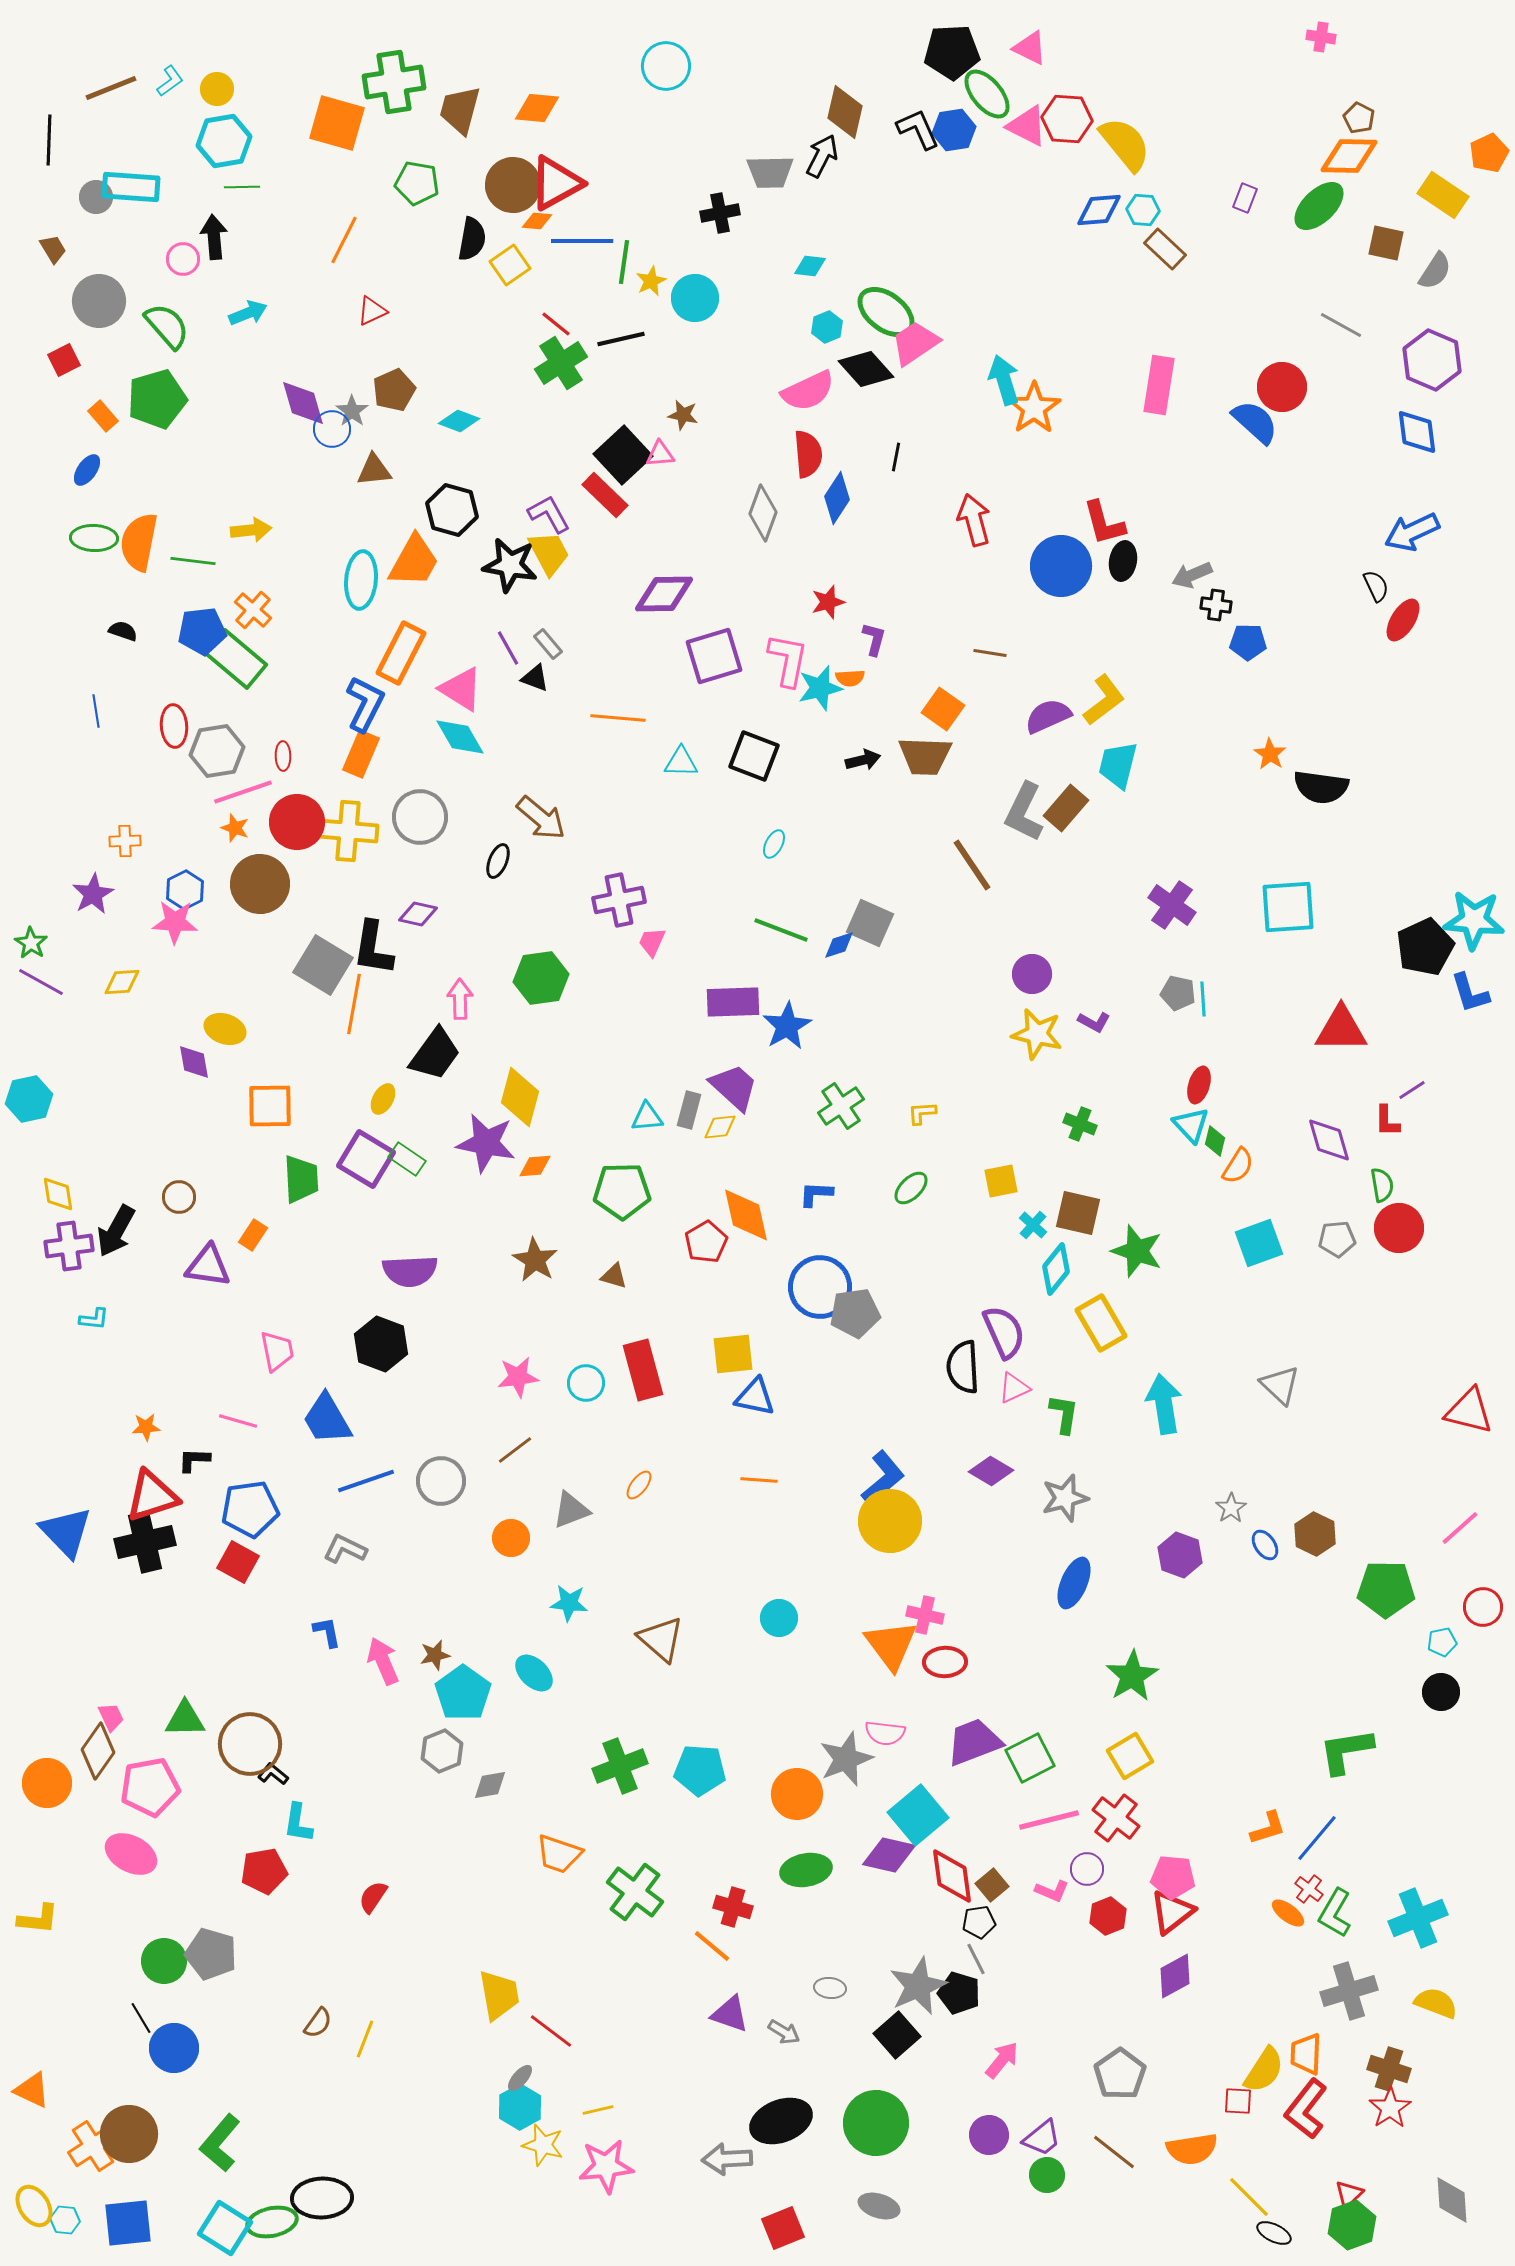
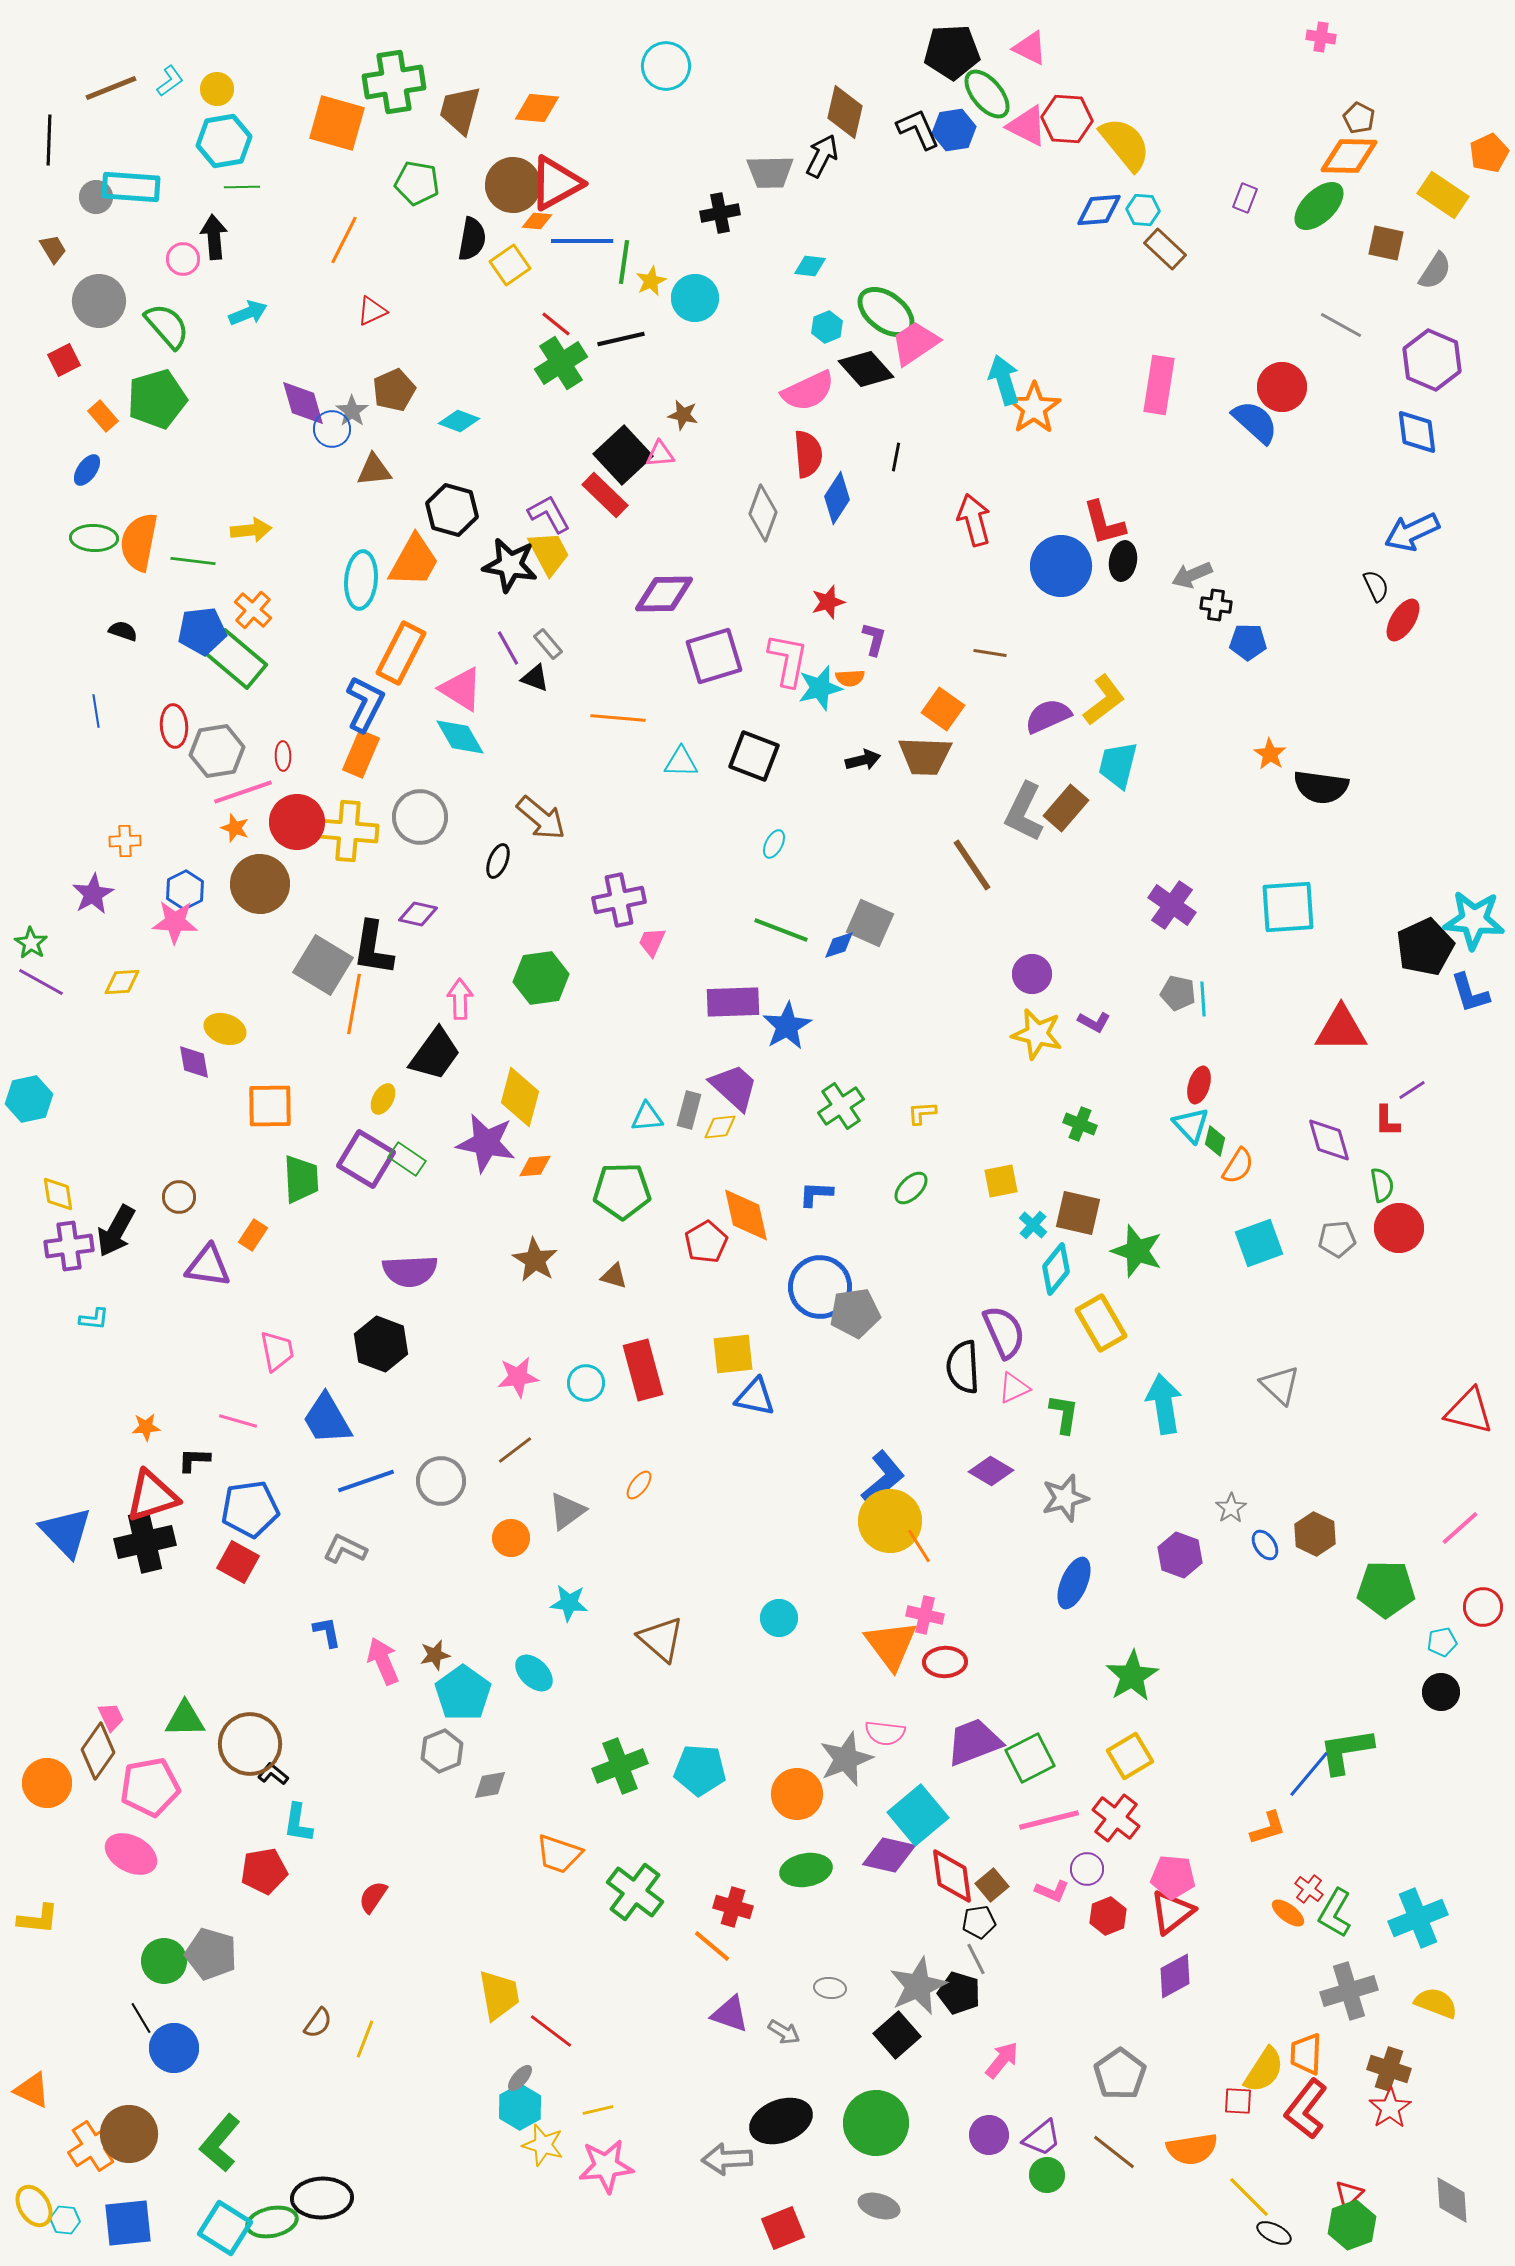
orange line at (759, 1480): moved 160 px right, 66 px down; rotated 54 degrees clockwise
gray triangle at (571, 1510): moved 4 px left, 1 px down; rotated 15 degrees counterclockwise
blue line at (1317, 1838): moved 8 px left, 64 px up
